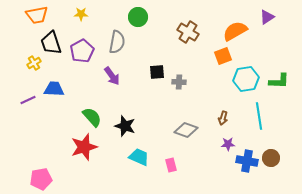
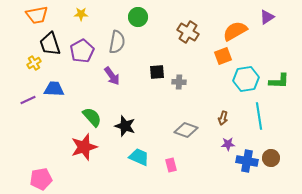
black trapezoid: moved 1 px left, 1 px down
